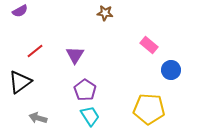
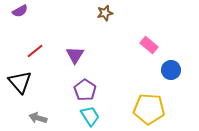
brown star: rotated 21 degrees counterclockwise
black triangle: rotated 35 degrees counterclockwise
